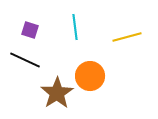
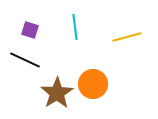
orange circle: moved 3 px right, 8 px down
